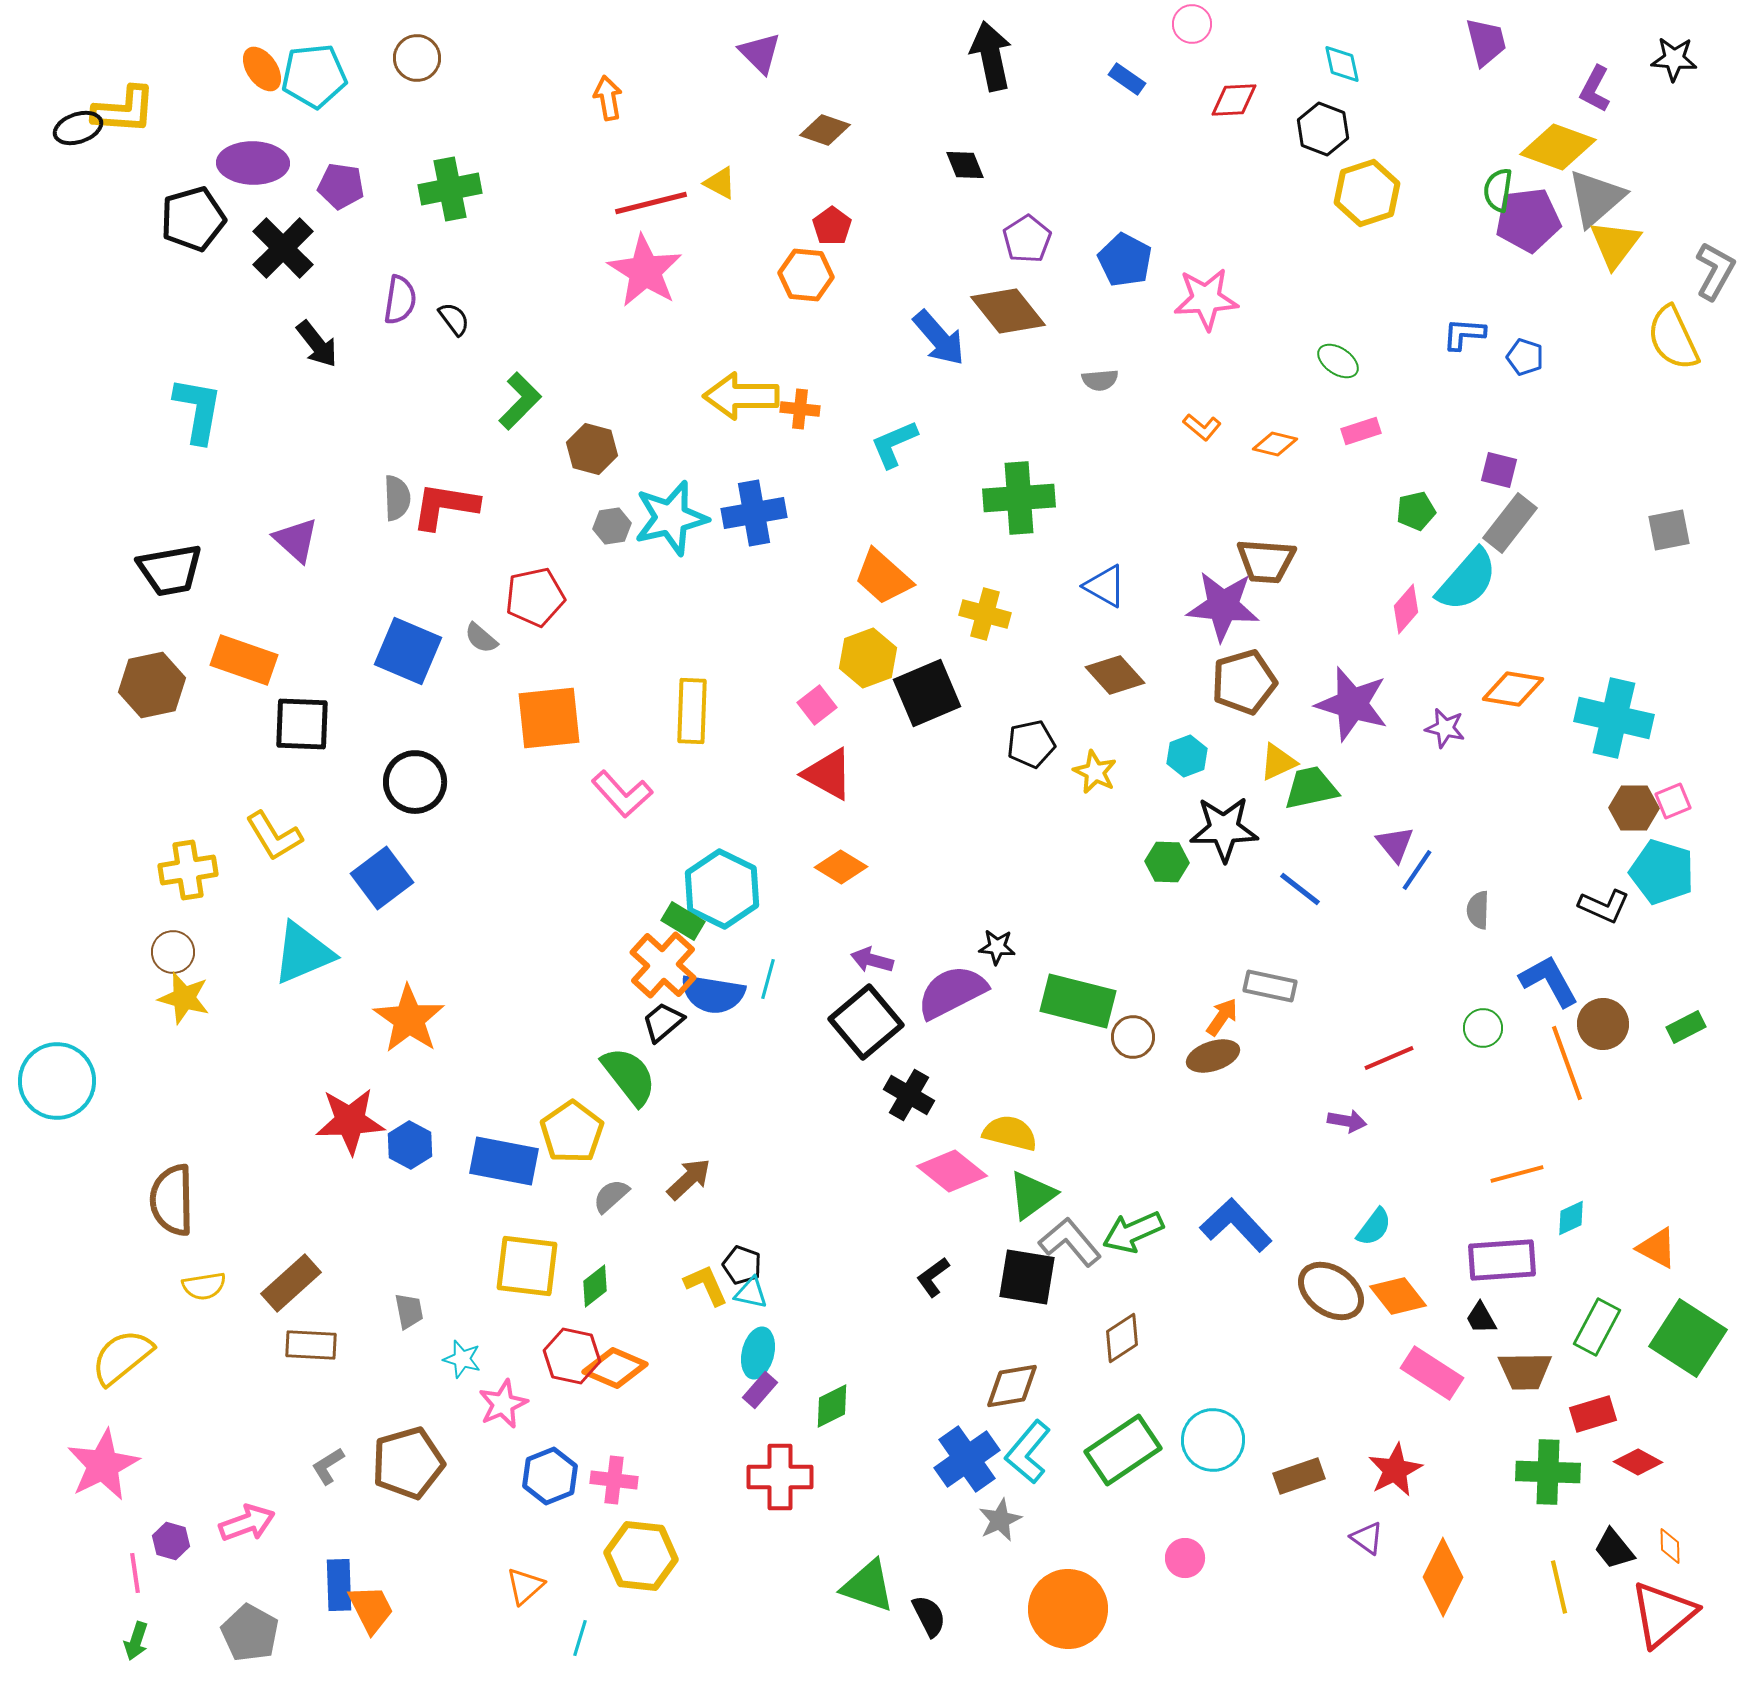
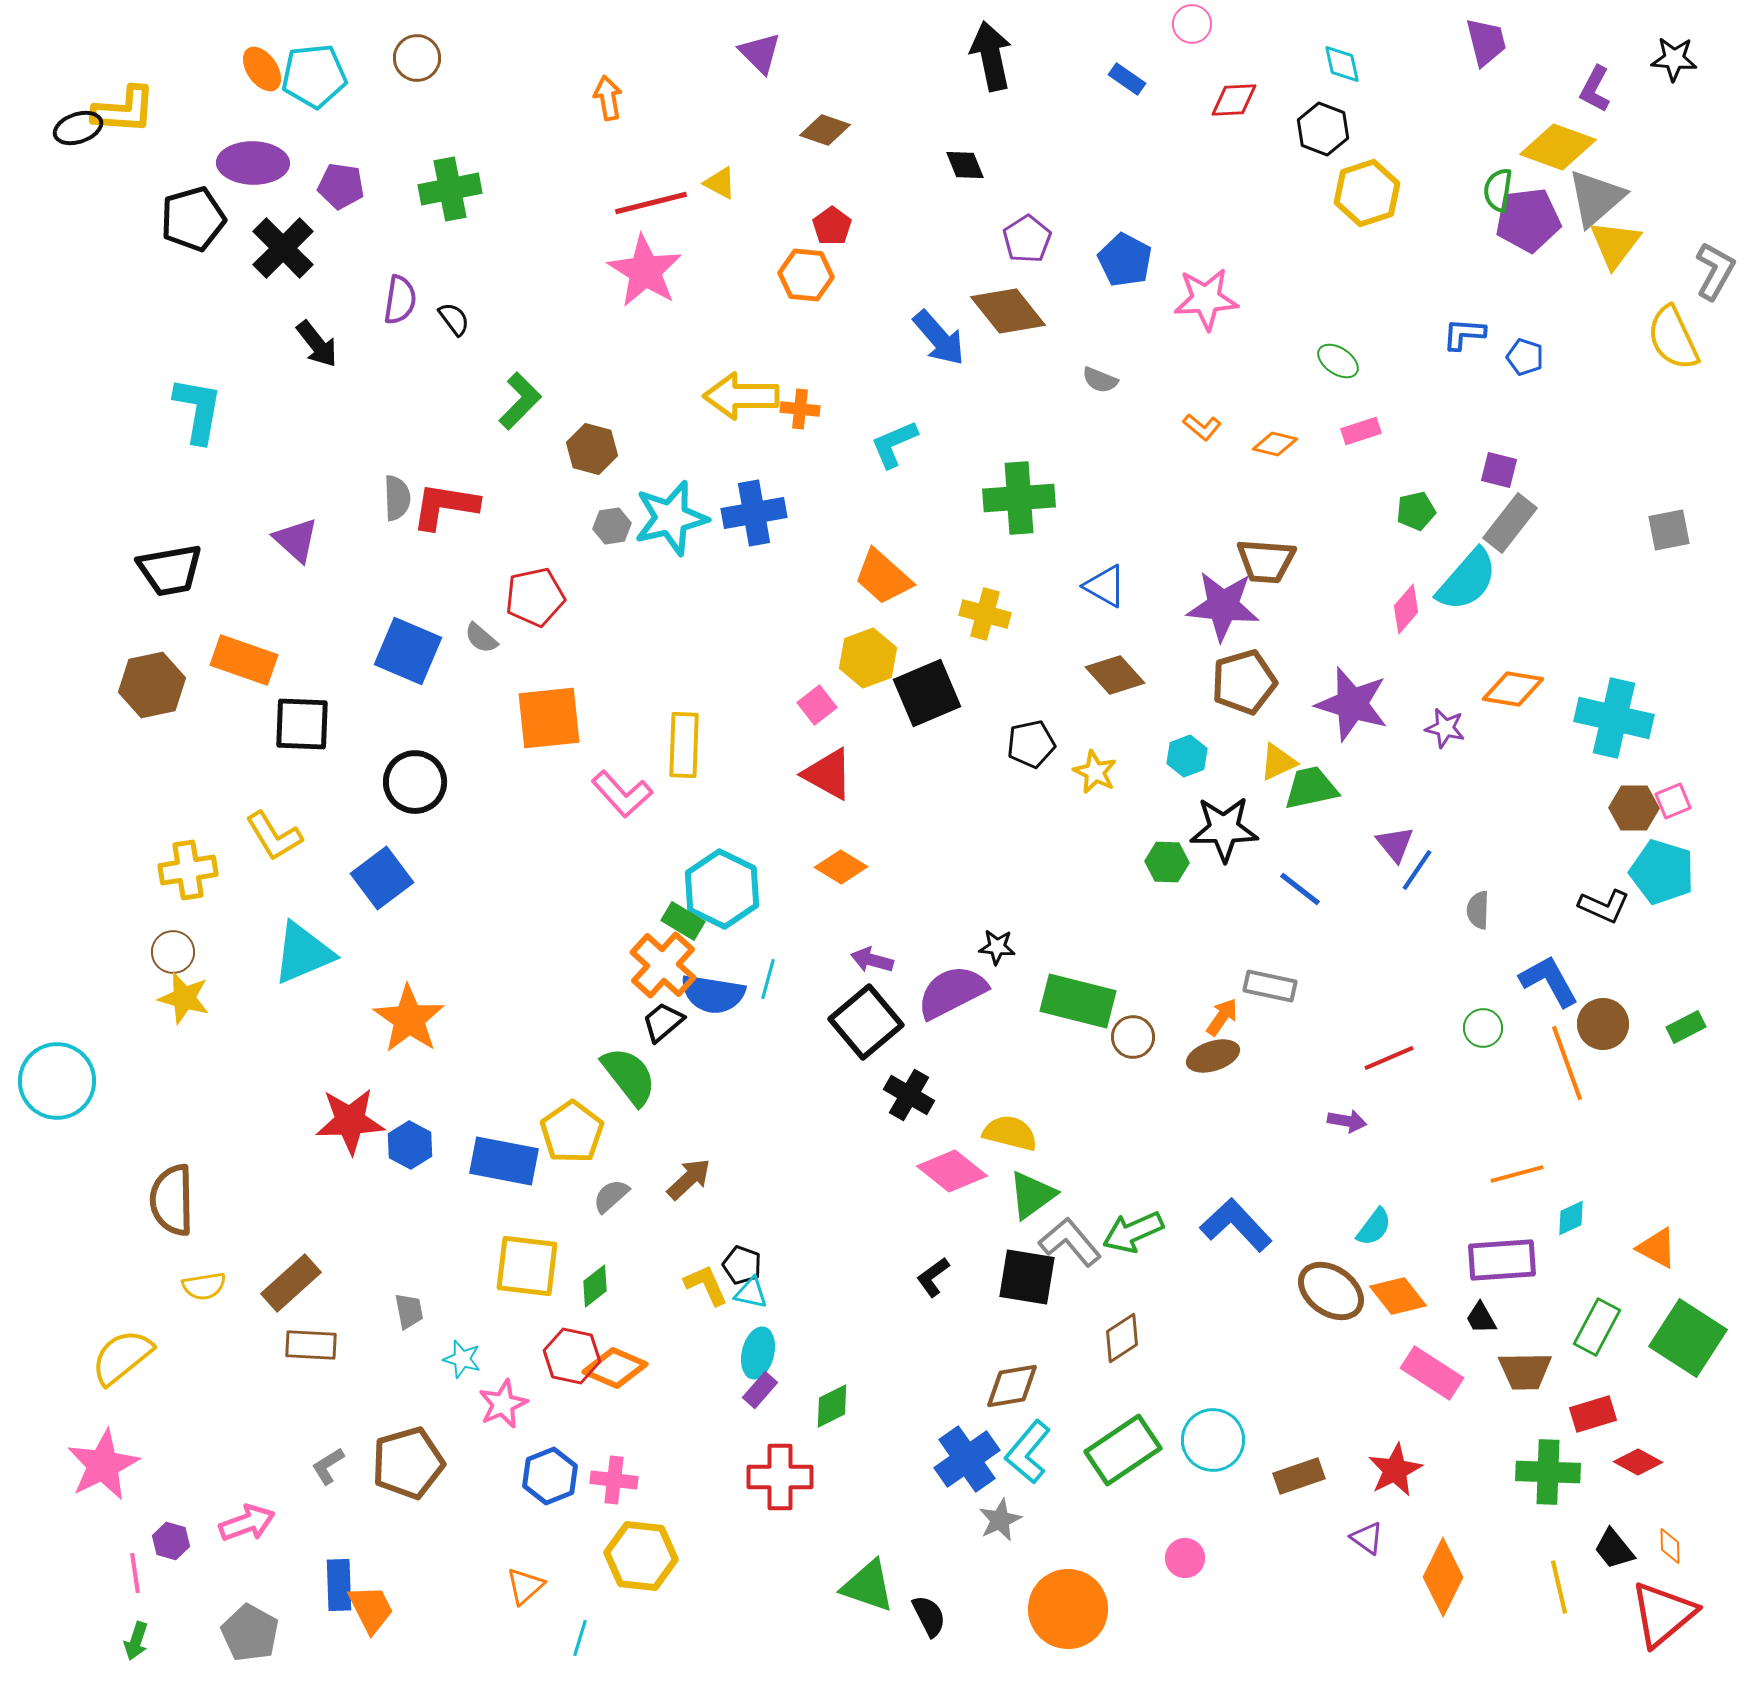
gray semicircle at (1100, 380): rotated 27 degrees clockwise
yellow rectangle at (692, 711): moved 8 px left, 34 px down
